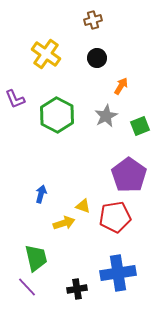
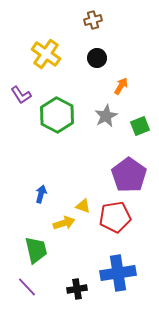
purple L-shape: moved 6 px right, 4 px up; rotated 10 degrees counterclockwise
green trapezoid: moved 8 px up
